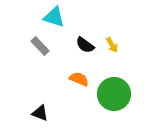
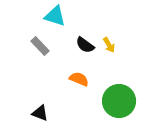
cyan triangle: moved 1 px right, 1 px up
yellow arrow: moved 3 px left
green circle: moved 5 px right, 7 px down
